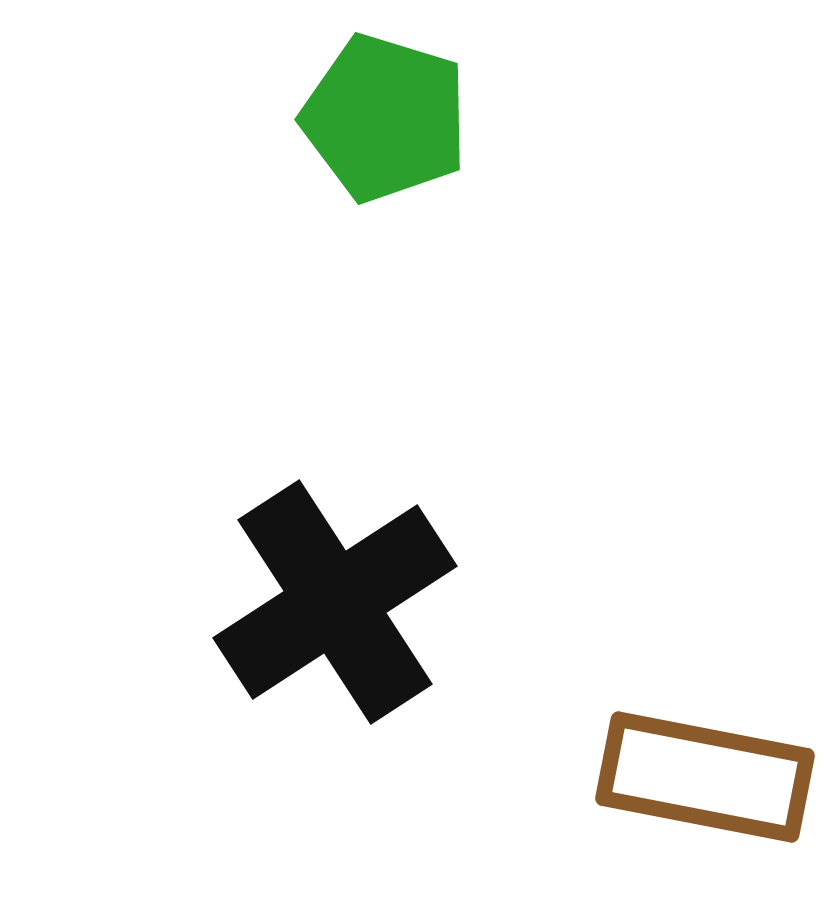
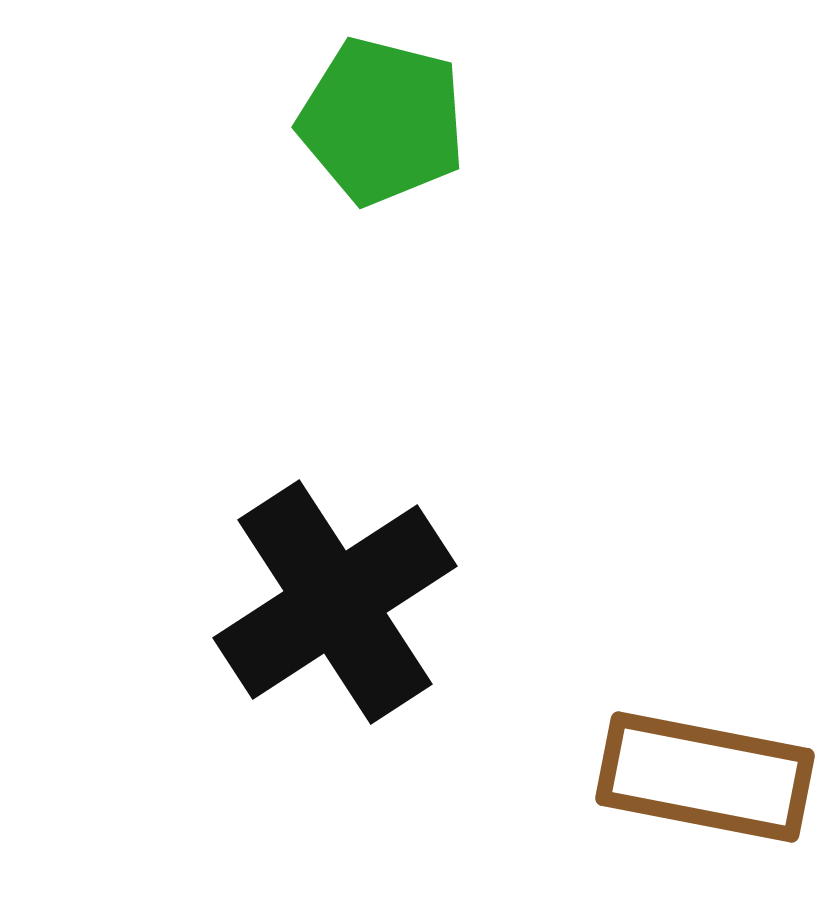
green pentagon: moved 3 px left, 3 px down; rotated 3 degrees counterclockwise
